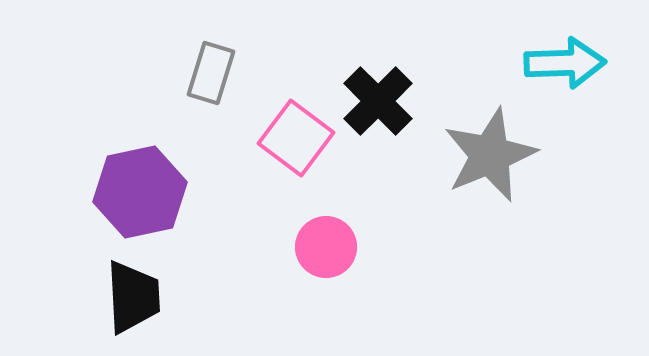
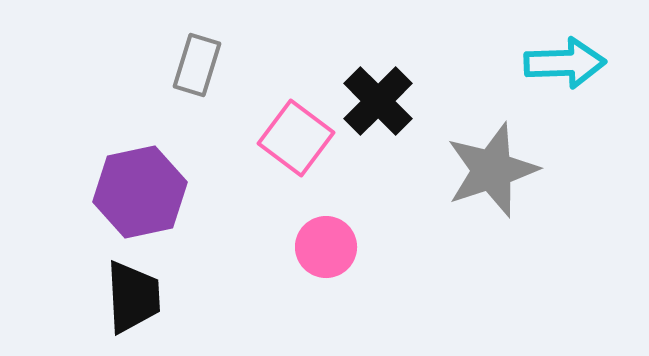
gray rectangle: moved 14 px left, 8 px up
gray star: moved 2 px right, 15 px down; rotated 4 degrees clockwise
